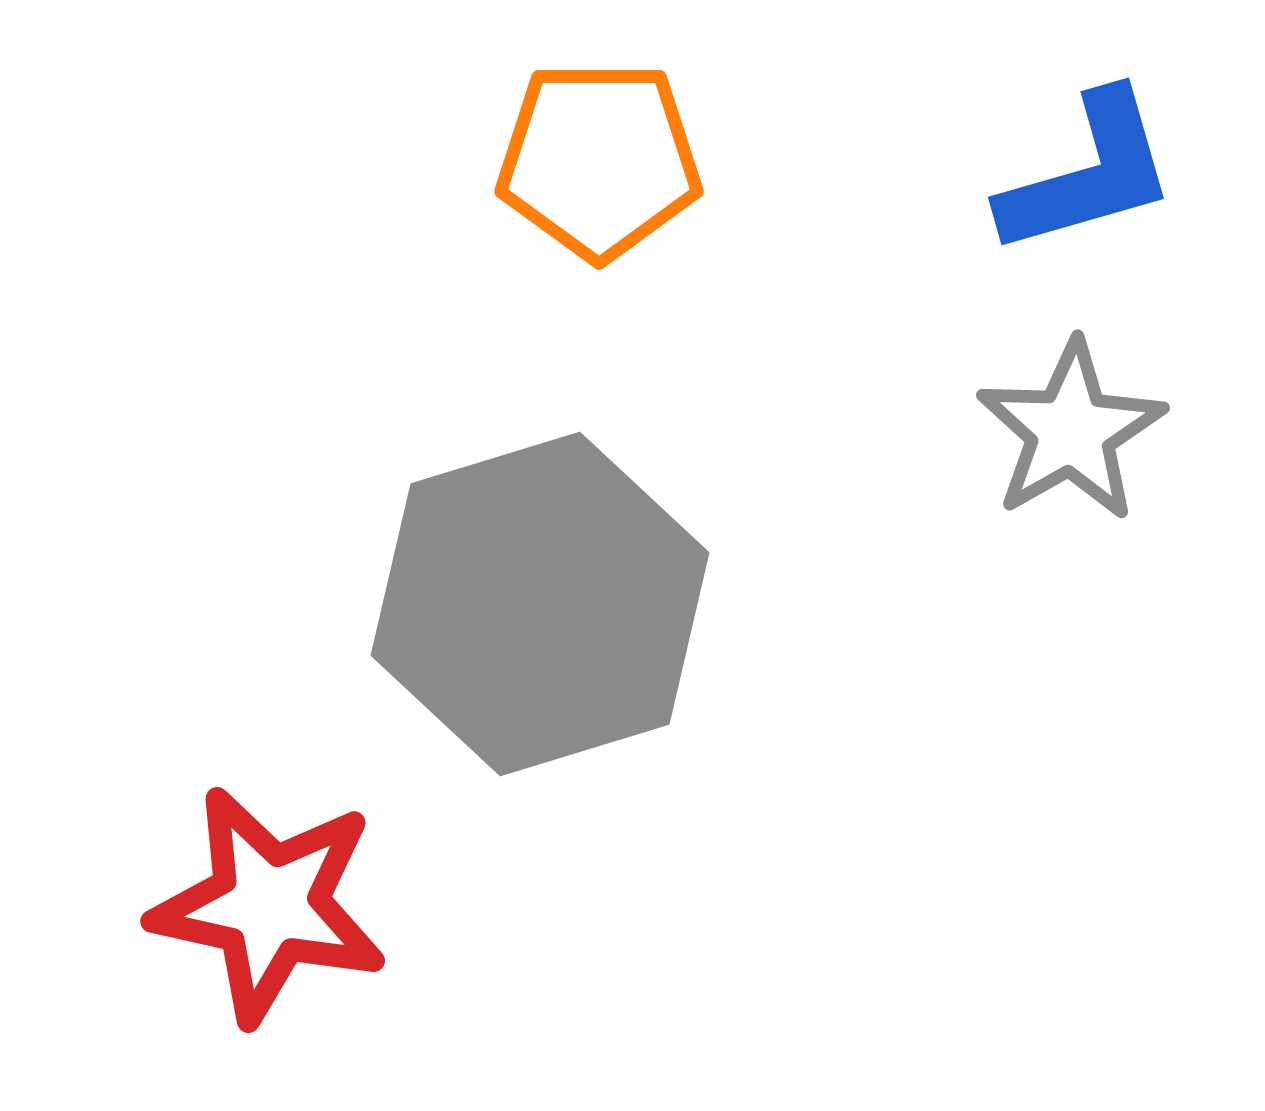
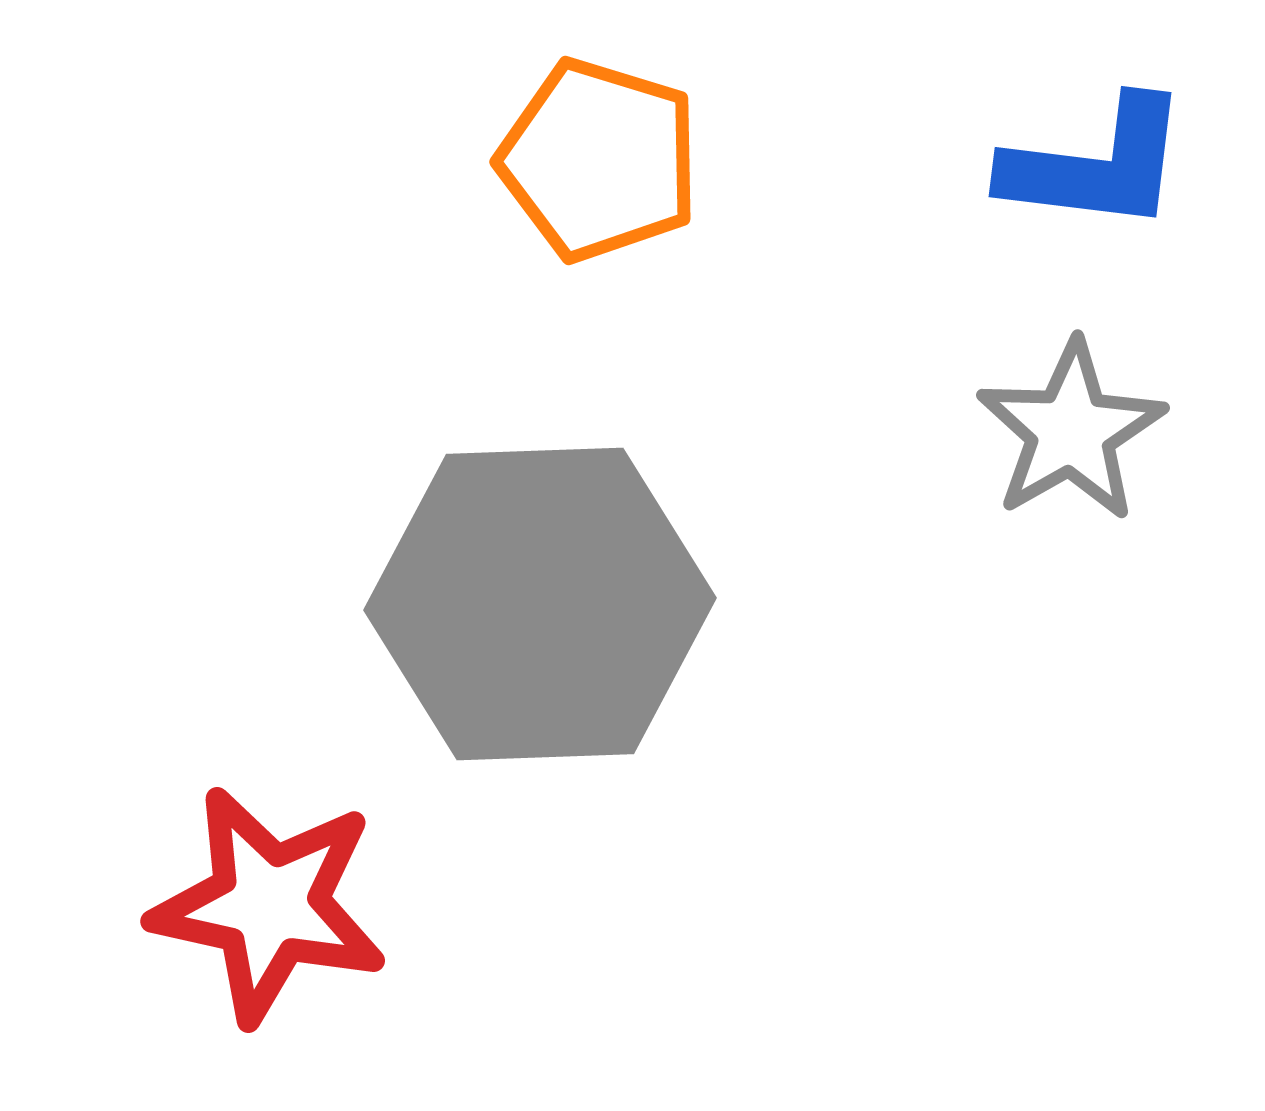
orange pentagon: rotated 17 degrees clockwise
blue L-shape: moved 8 px right, 9 px up; rotated 23 degrees clockwise
gray hexagon: rotated 15 degrees clockwise
